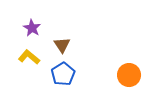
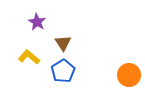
purple star: moved 5 px right, 6 px up
brown triangle: moved 1 px right, 2 px up
blue pentagon: moved 3 px up
